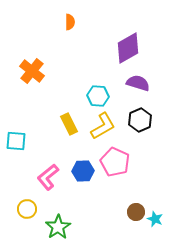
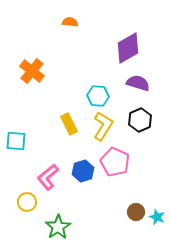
orange semicircle: rotated 84 degrees counterclockwise
yellow L-shape: rotated 28 degrees counterclockwise
blue hexagon: rotated 15 degrees counterclockwise
yellow circle: moved 7 px up
cyan star: moved 2 px right, 2 px up
